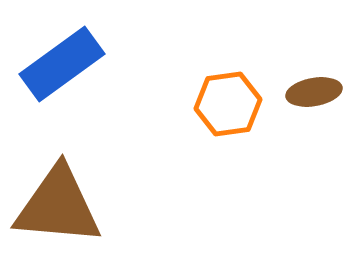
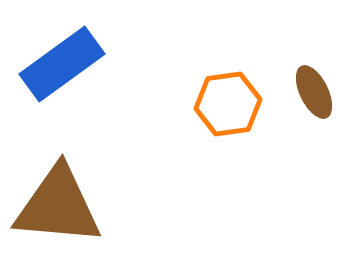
brown ellipse: rotated 74 degrees clockwise
